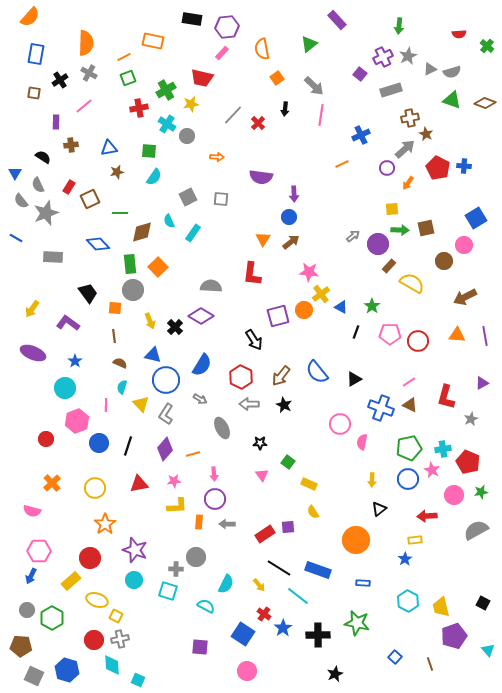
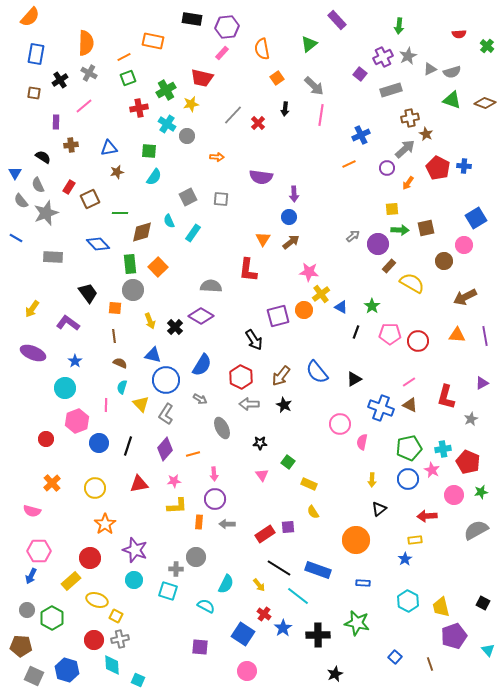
orange line at (342, 164): moved 7 px right
red L-shape at (252, 274): moved 4 px left, 4 px up
